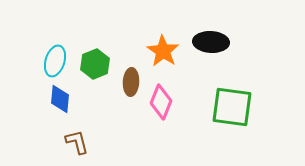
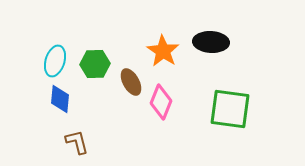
green hexagon: rotated 20 degrees clockwise
brown ellipse: rotated 32 degrees counterclockwise
green square: moved 2 px left, 2 px down
